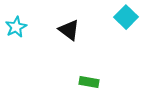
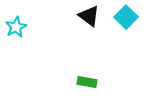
black triangle: moved 20 px right, 14 px up
green rectangle: moved 2 px left
